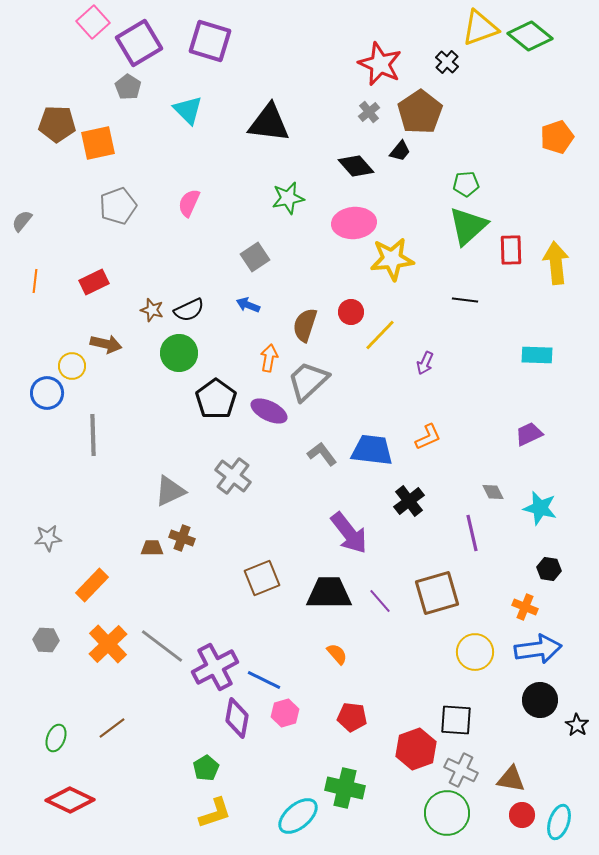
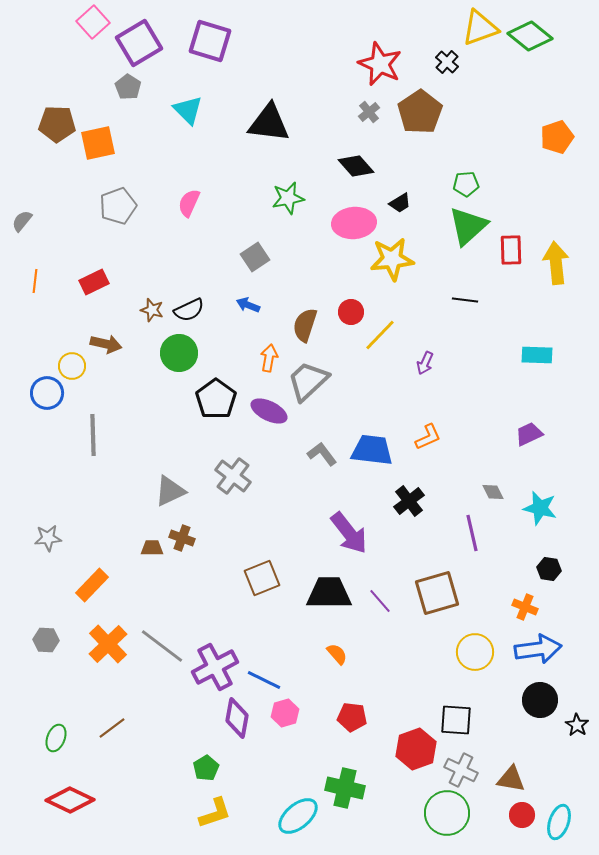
black trapezoid at (400, 151): moved 52 px down; rotated 20 degrees clockwise
